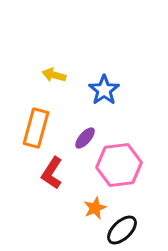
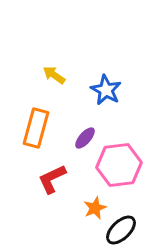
yellow arrow: rotated 20 degrees clockwise
blue star: moved 2 px right; rotated 8 degrees counterclockwise
red L-shape: moved 6 px down; rotated 32 degrees clockwise
black ellipse: moved 1 px left
